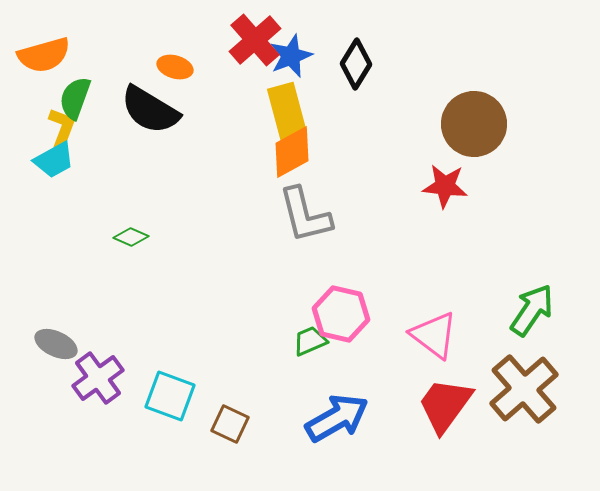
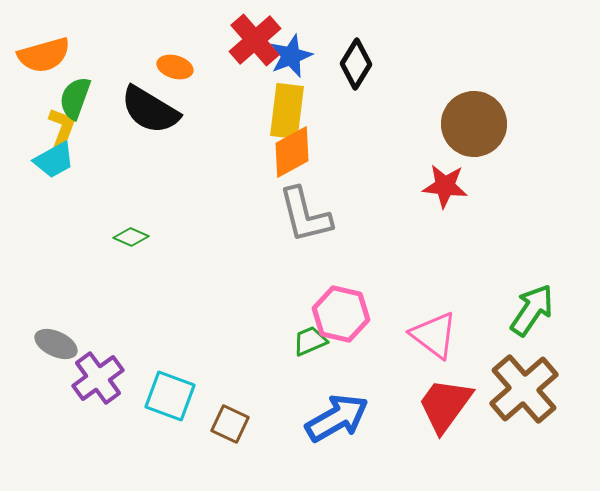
yellow rectangle: rotated 22 degrees clockwise
